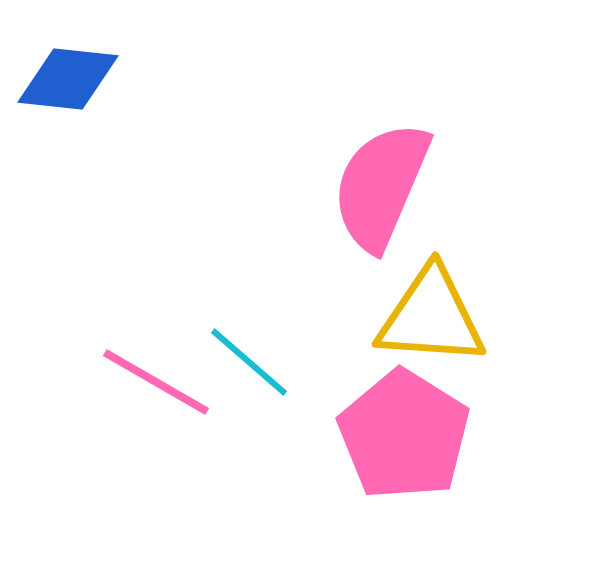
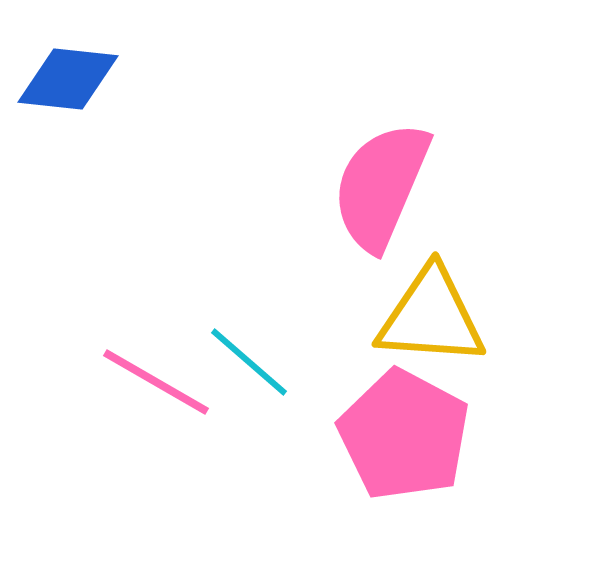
pink pentagon: rotated 4 degrees counterclockwise
